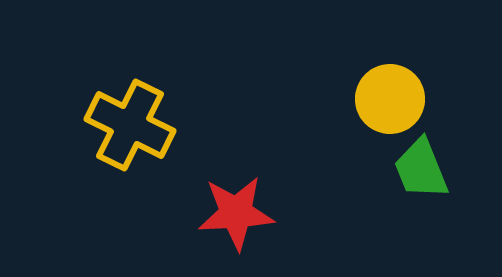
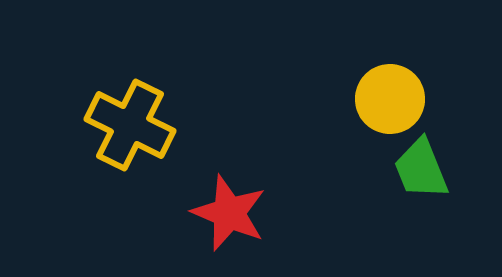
red star: moved 7 px left; rotated 26 degrees clockwise
